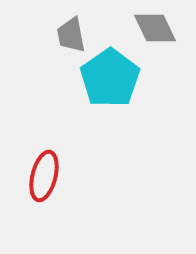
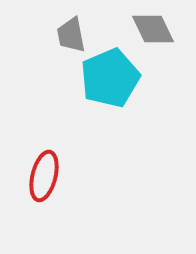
gray diamond: moved 2 px left, 1 px down
cyan pentagon: rotated 12 degrees clockwise
